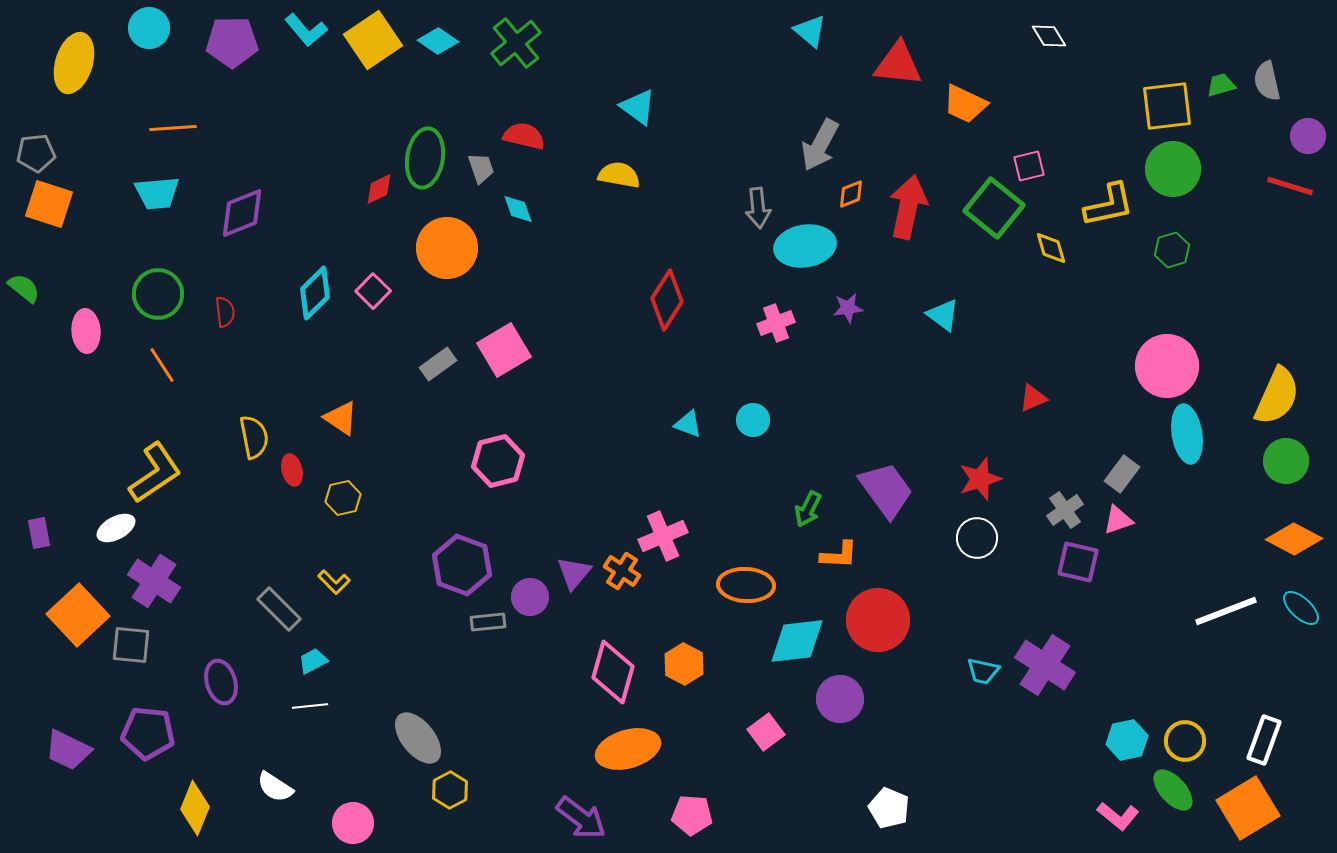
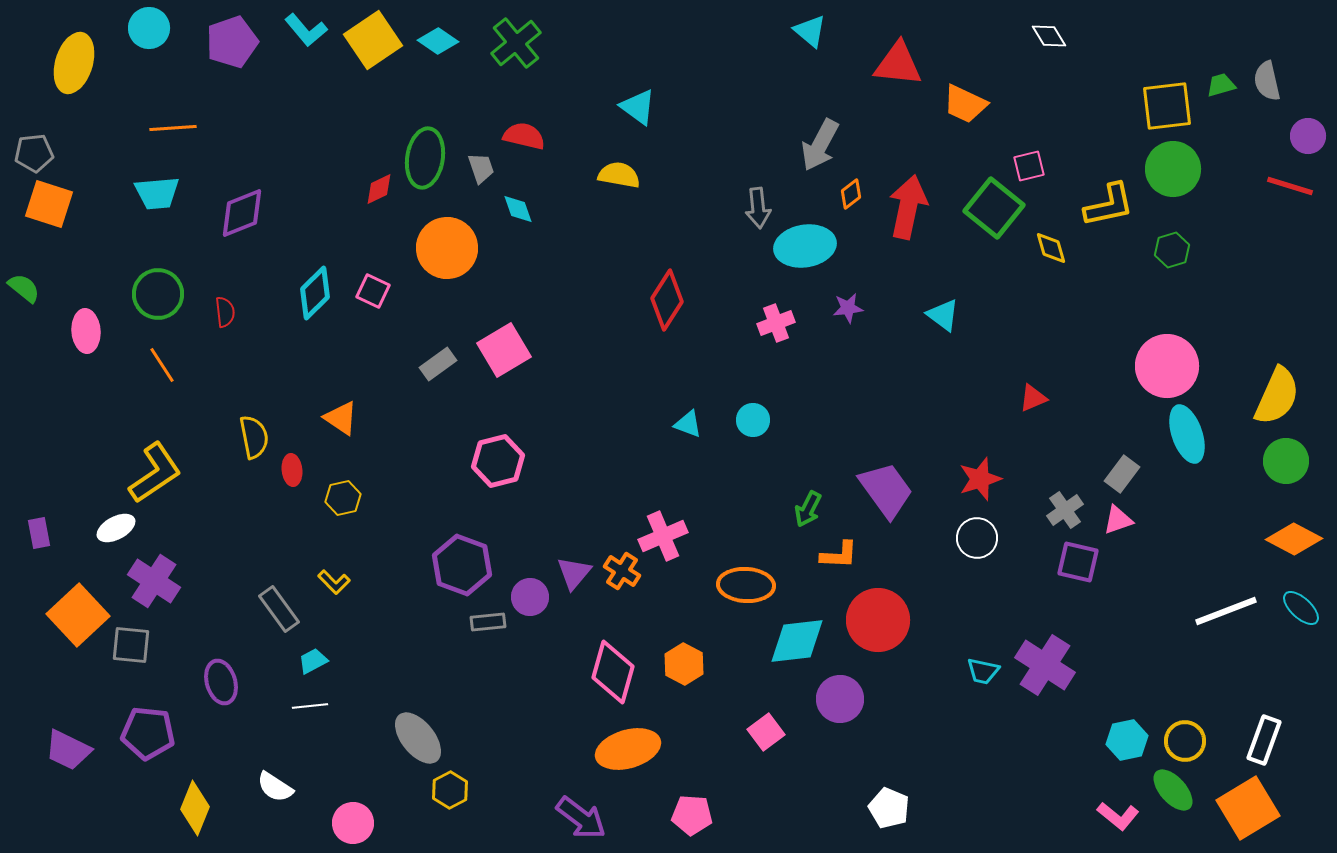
purple pentagon at (232, 42): rotated 18 degrees counterclockwise
gray pentagon at (36, 153): moved 2 px left
orange diamond at (851, 194): rotated 16 degrees counterclockwise
pink square at (373, 291): rotated 20 degrees counterclockwise
cyan ellipse at (1187, 434): rotated 10 degrees counterclockwise
red ellipse at (292, 470): rotated 8 degrees clockwise
gray rectangle at (279, 609): rotated 9 degrees clockwise
